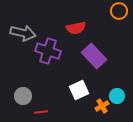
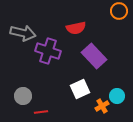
white square: moved 1 px right, 1 px up
